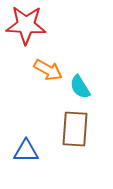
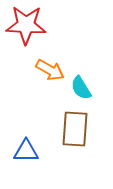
orange arrow: moved 2 px right
cyan semicircle: moved 1 px right, 1 px down
